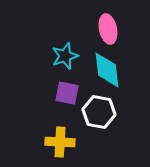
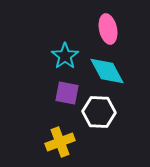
cyan star: rotated 16 degrees counterclockwise
cyan diamond: moved 1 px down; rotated 21 degrees counterclockwise
white hexagon: rotated 8 degrees counterclockwise
yellow cross: rotated 24 degrees counterclockwise
